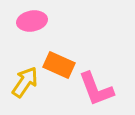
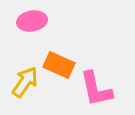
pink L-shape: rotated 9 degrees clockwise
